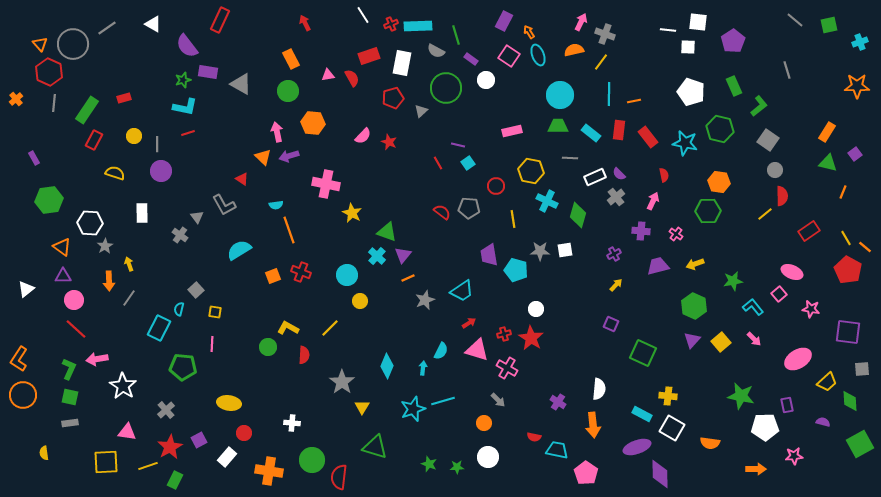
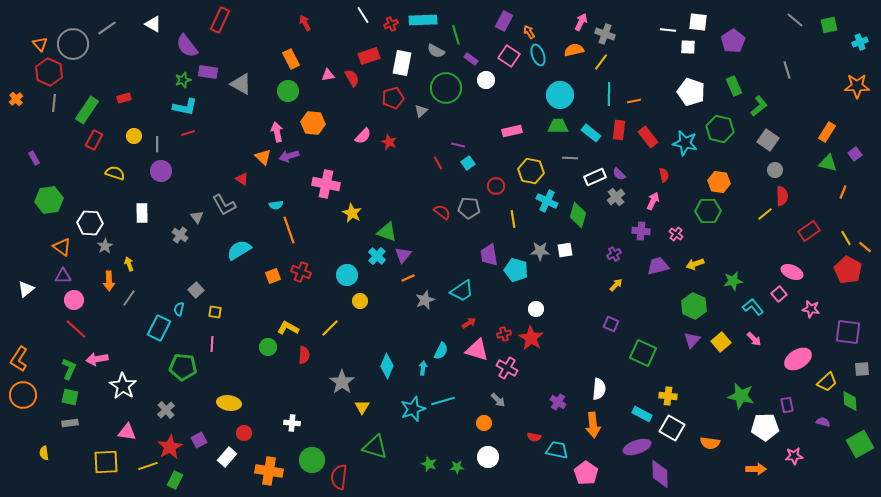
cyan rectangle at (418, 26): moved 5 px right, 6 px up
